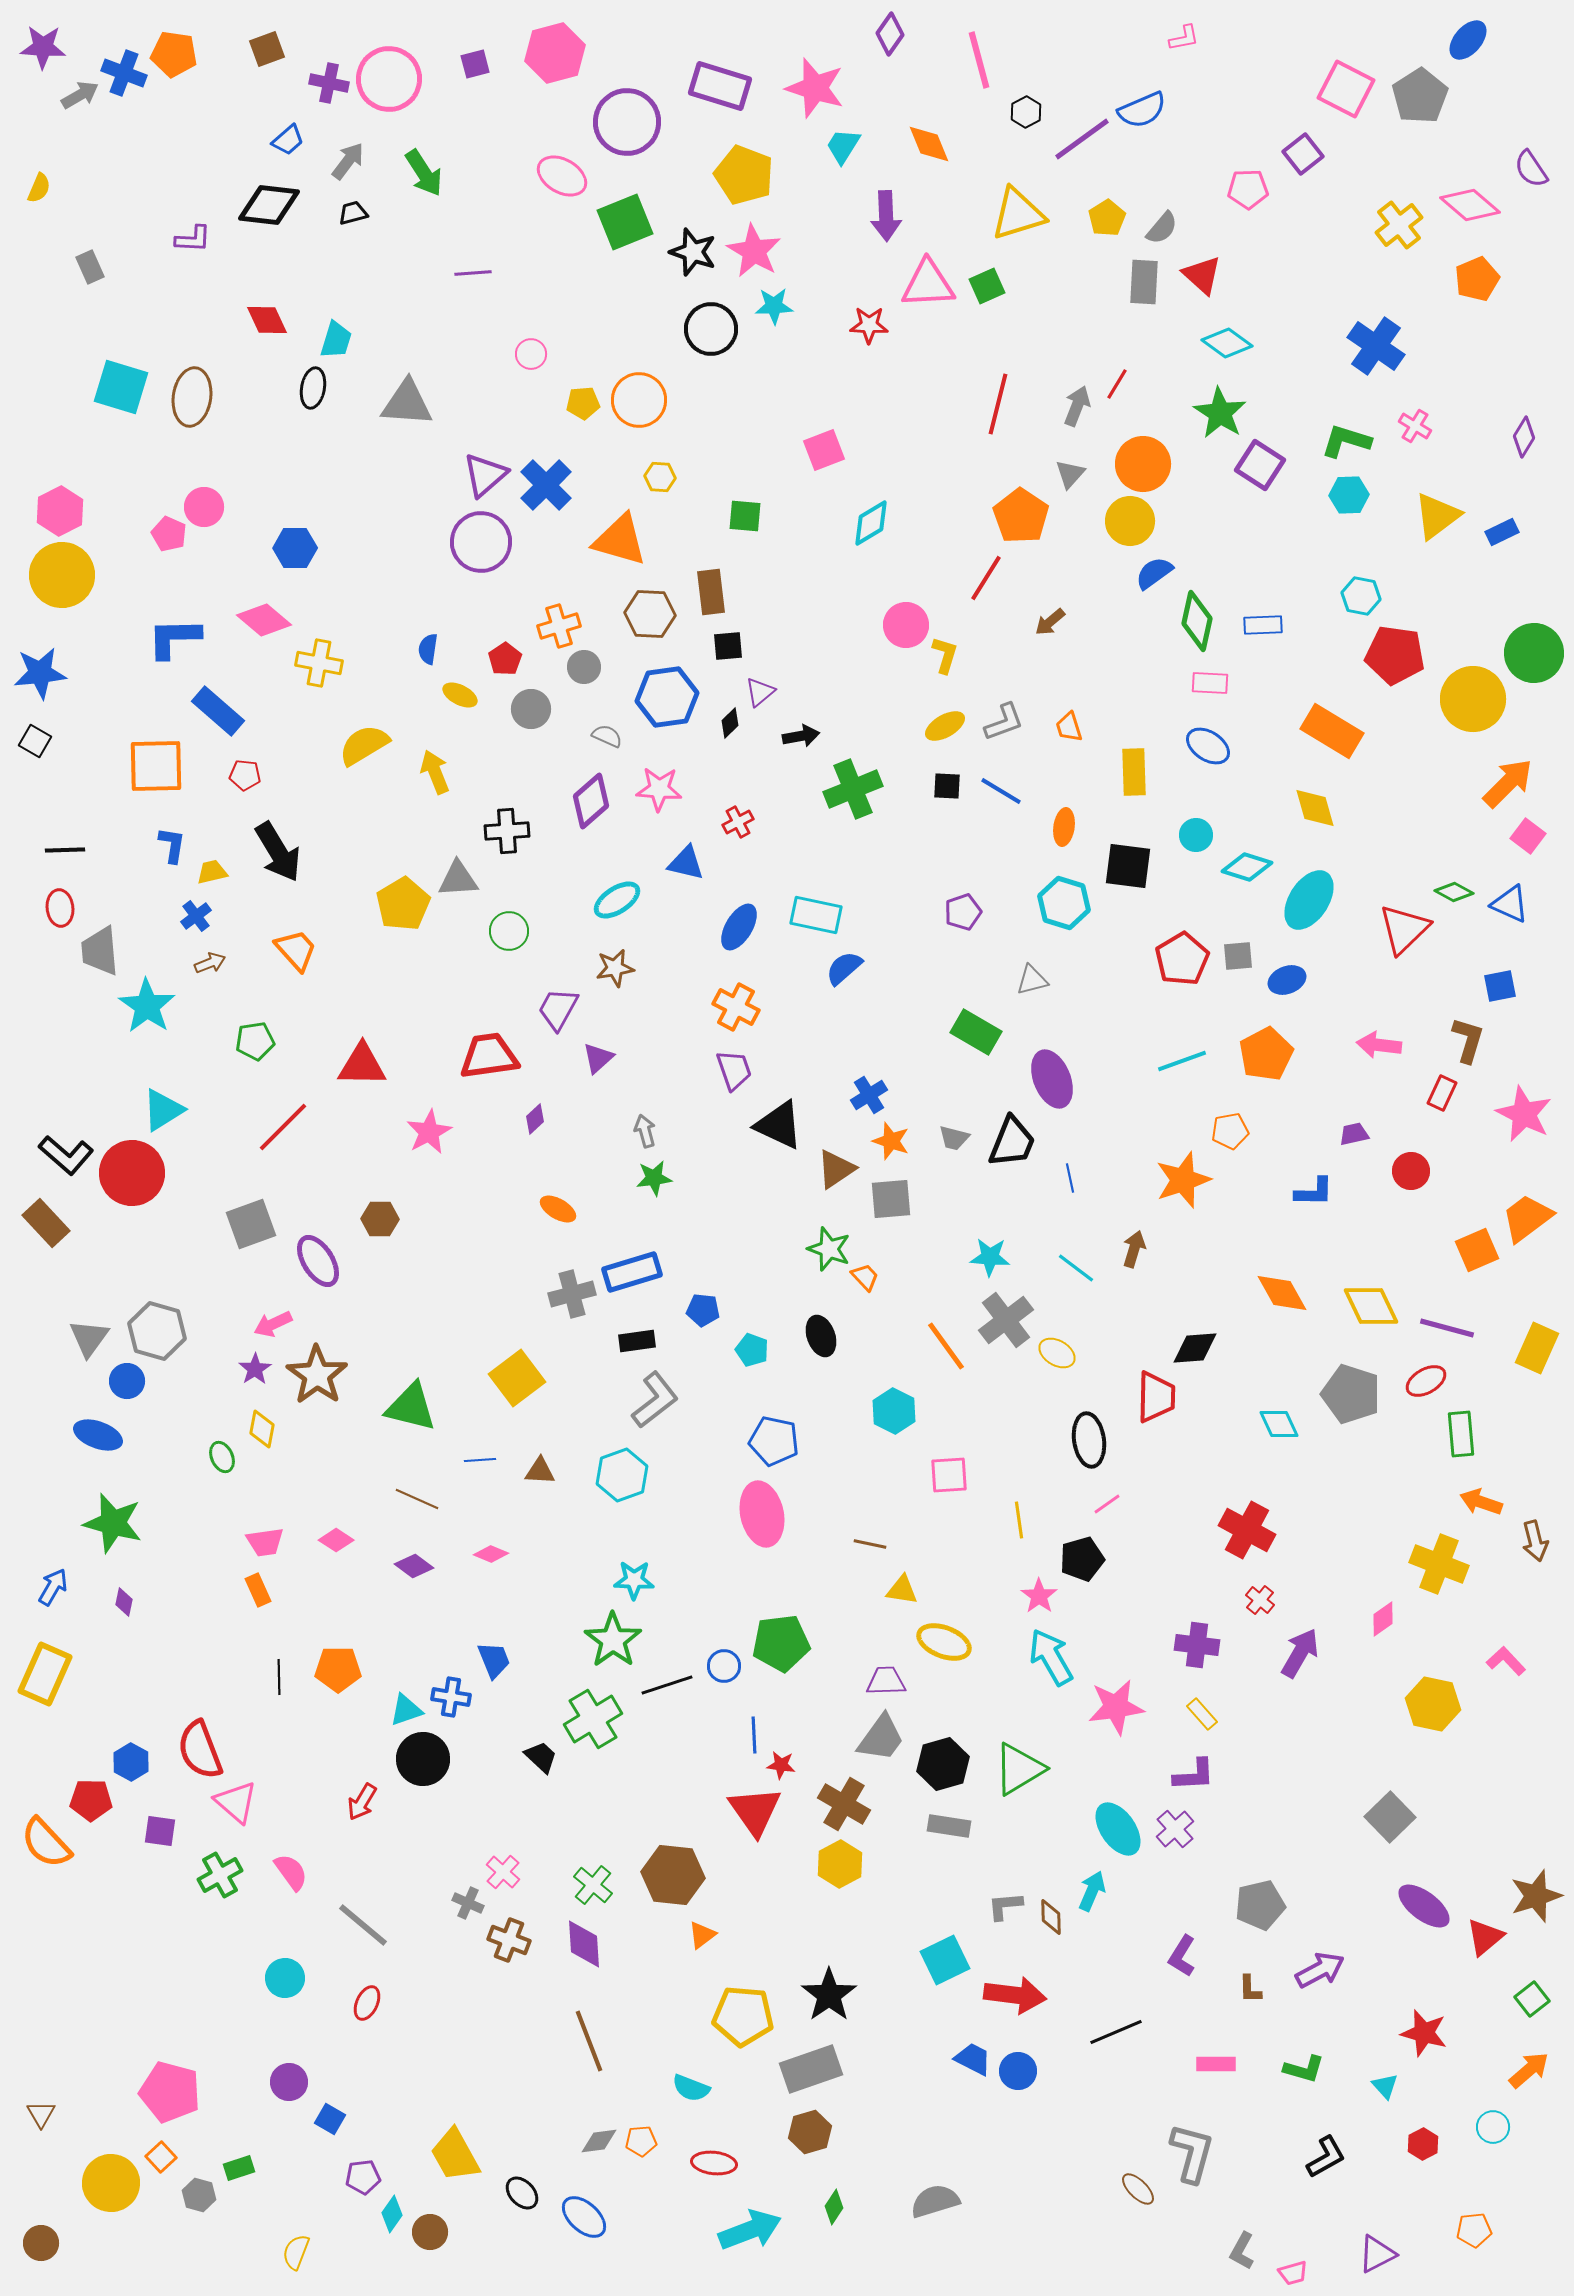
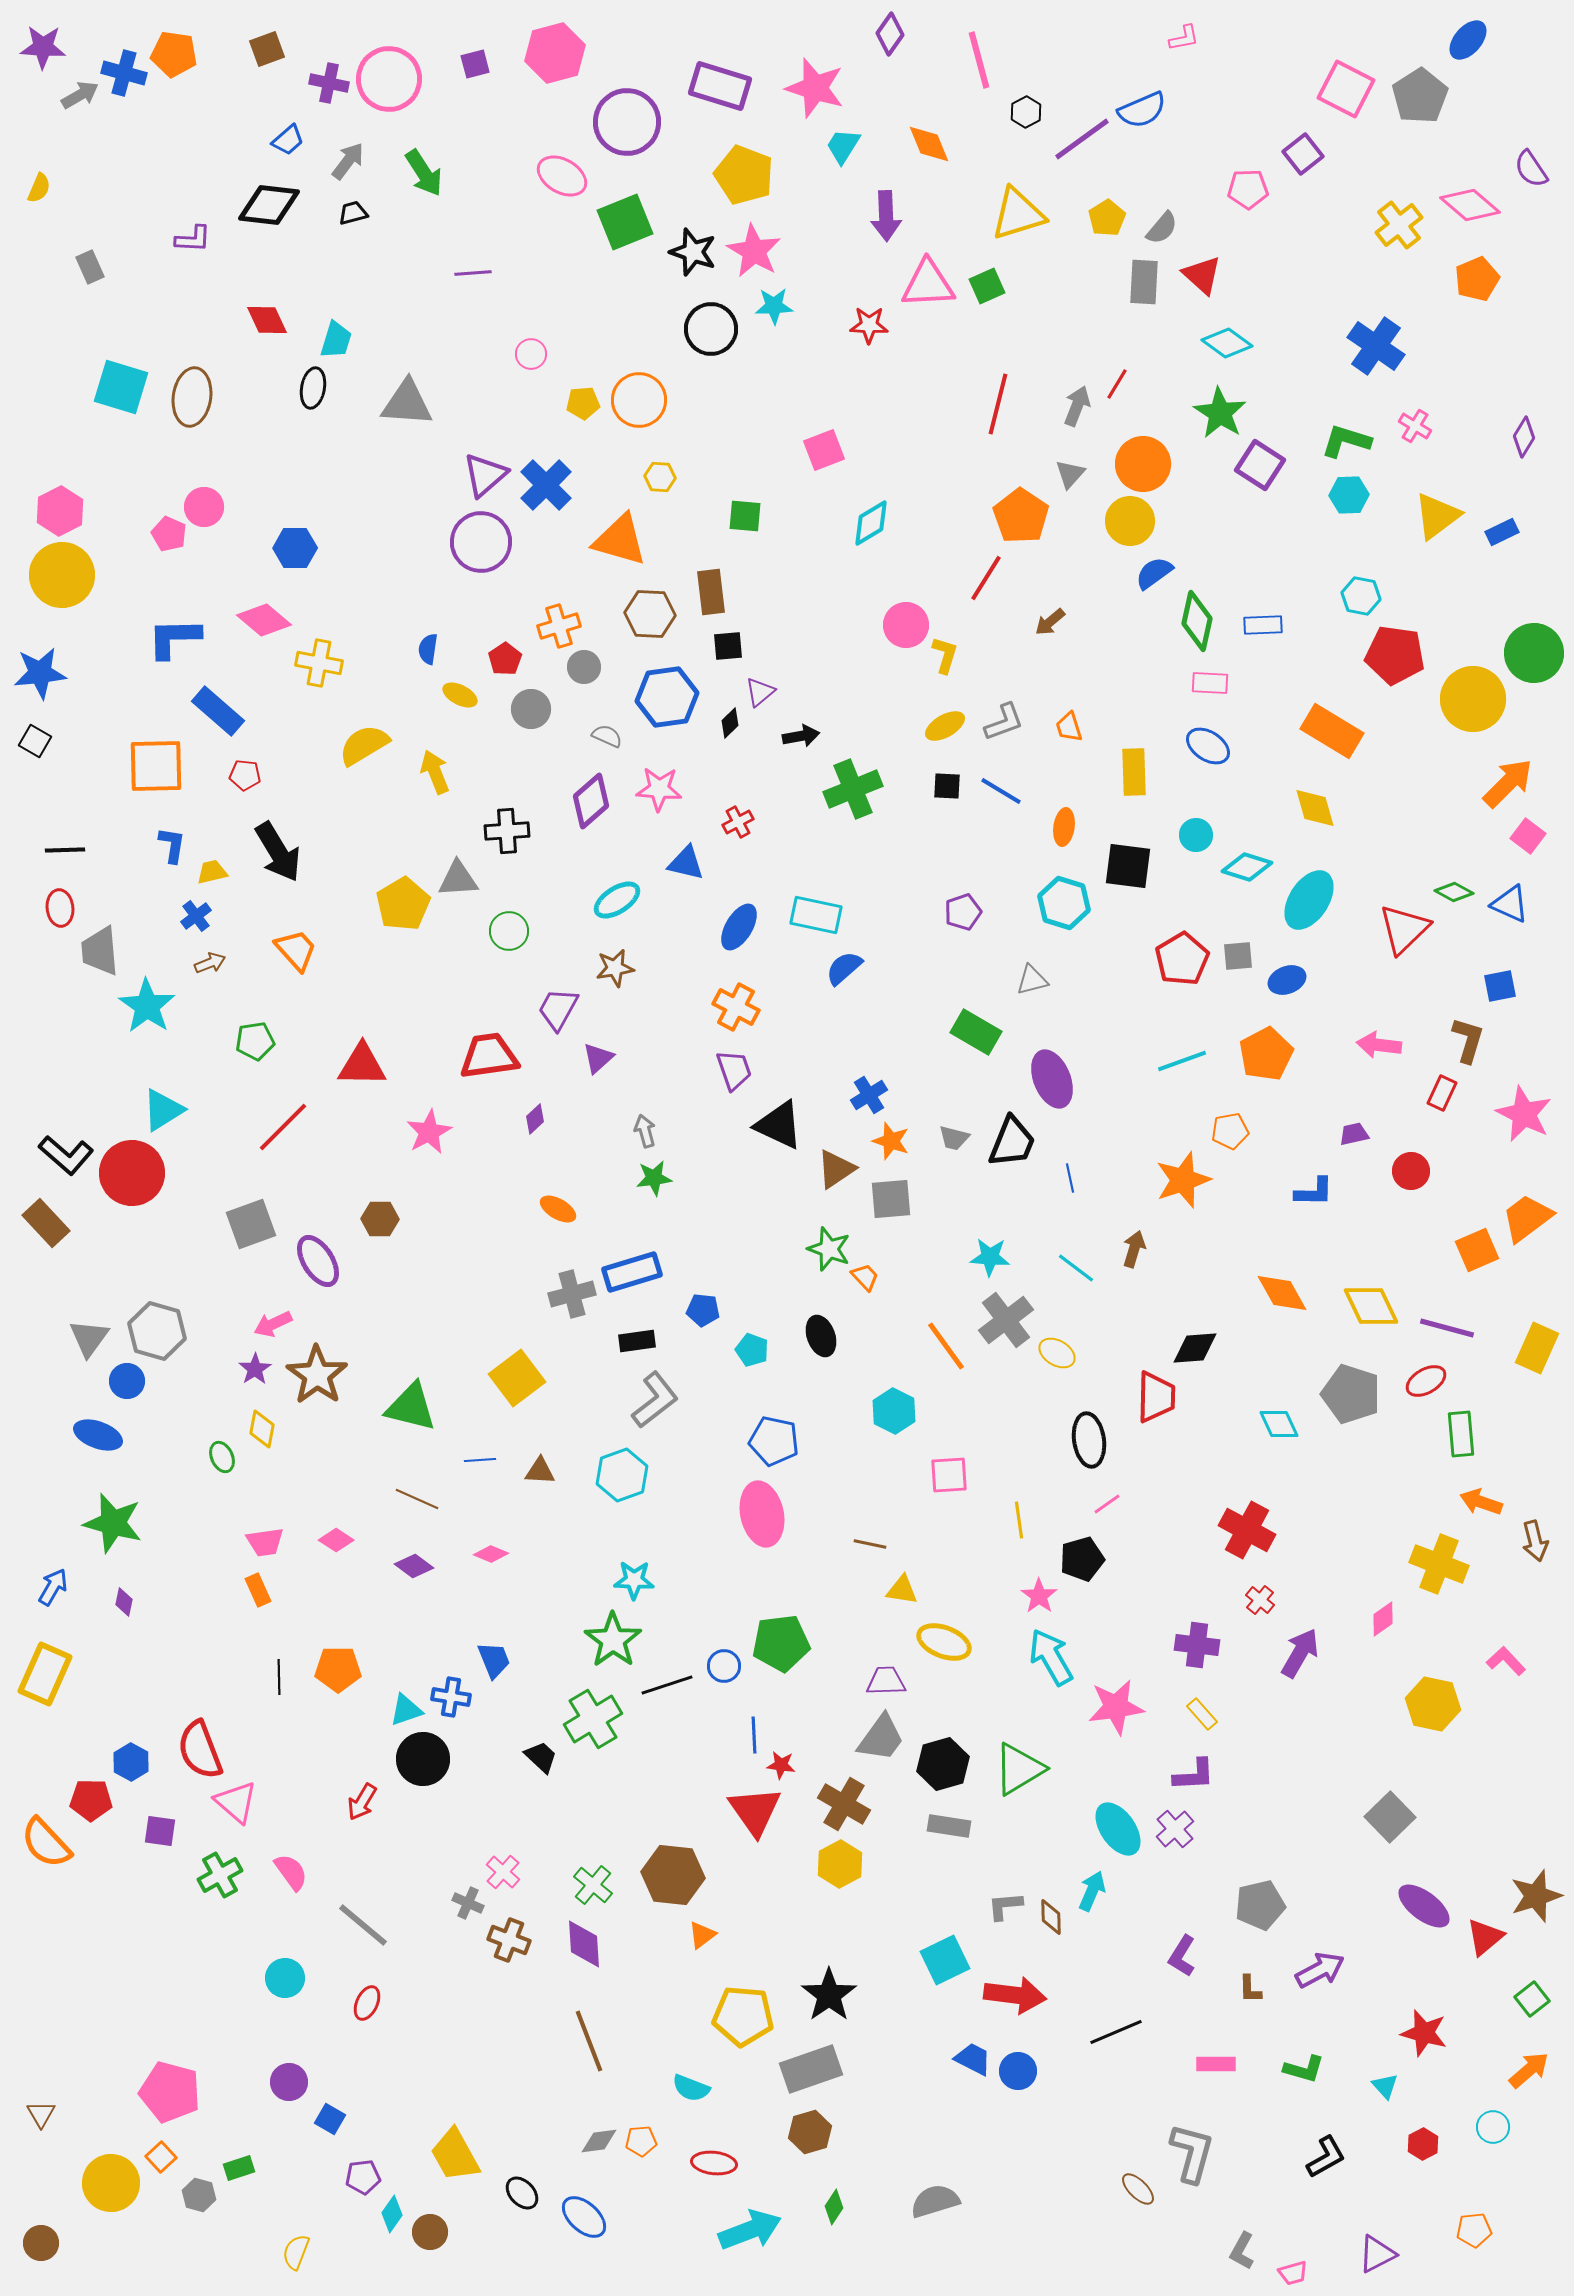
blue cross at (124, 73): rotated 6 degrees counterclockwise
